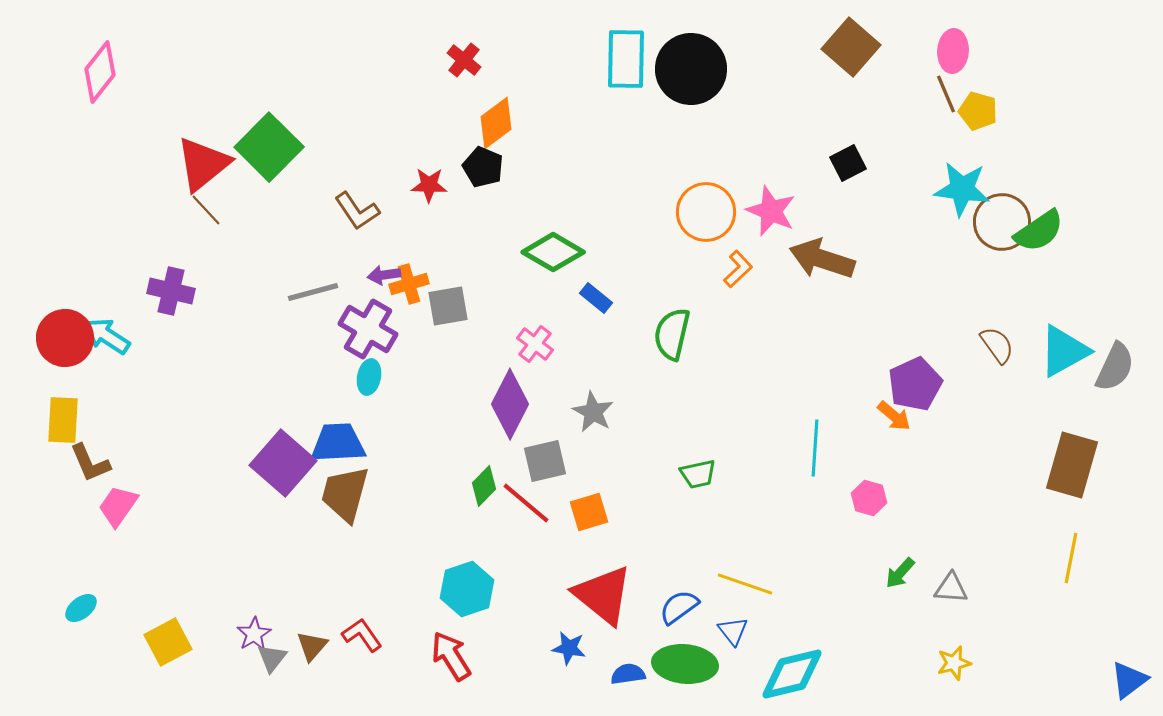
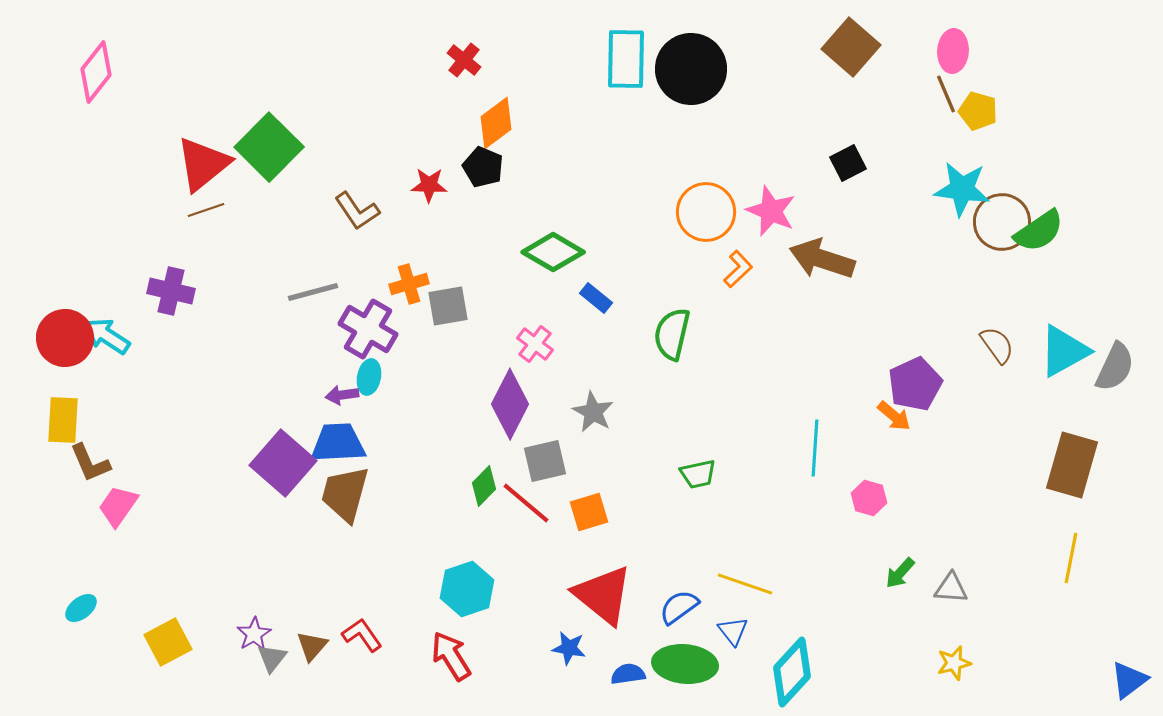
pink diamond at (100, 72): moved 4 px left
brown line at (206, 210): rotated 66 degrees counterclockwise
purple arrow at (384, 275): moved 42 px left, 120 px down
cyan diamond at (792, 674): moved 2 px up; rotated 34 degrees counterclockwise
